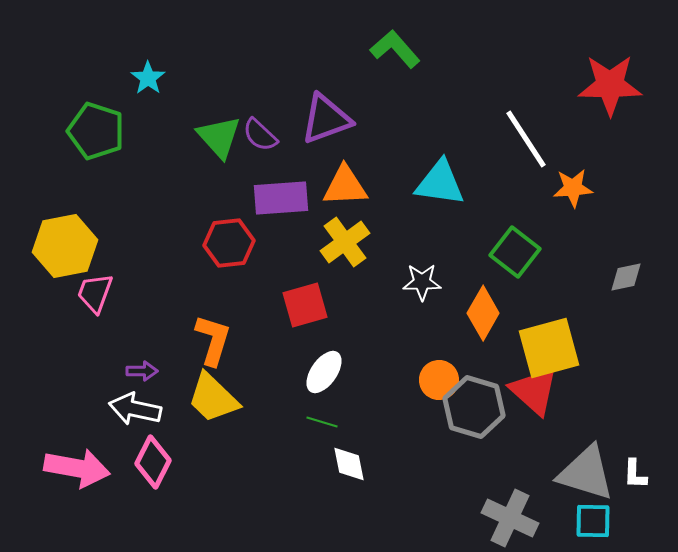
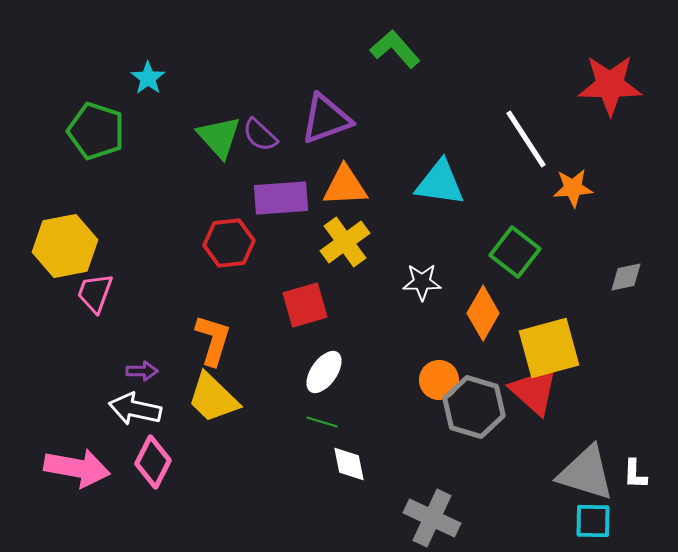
gray cross: moved 78 px left
